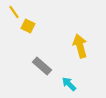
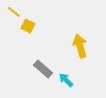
yellow line: rotated 16 degrees counterclockwise
gray rectangle: moved 1 px right, 3 px down
cyan arrow: moved 3 px left, 4 px up
